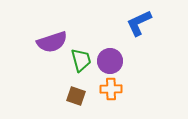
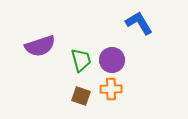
blue L-shape: rotated 84 degrees clockwise
purple semicircle: moved 12 px left, 4 px down
purple circle: moved 2 px right, 1 px up
brown square: moved 5 px right
